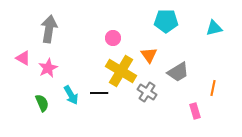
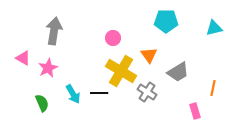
gray arrow: moved 5 px right, 2 px down
cyan arrow: moved 2 px right, 1 px up
